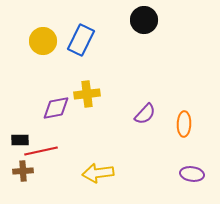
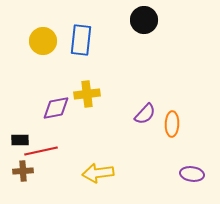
blue rectangle: rotated 20 degrees counterclockwise
orange ellipse: moved 12 px left
